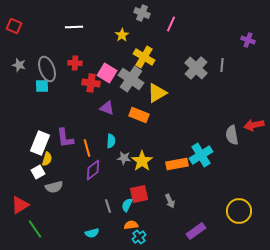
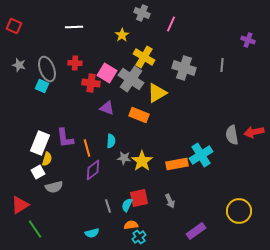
gray cross at (196, 68): moved 12 px left; rotated 25 degrees counterclockwise
cyan square at (42, 86): rotated 24 degrees clockwise
red arrow at (254, 125): moved 7 px down
red square at (139, 194): moved 4 px down
